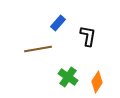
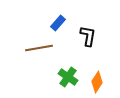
brown line: moved 1 px right, 1 px up
